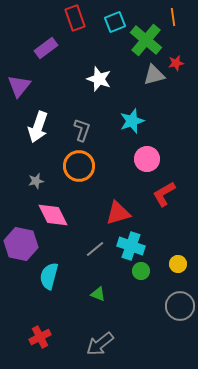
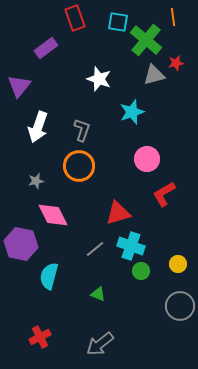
cyan square: moved 3 px right; rotated 30 degrees clockwise
cyan star: moved 9 px up
